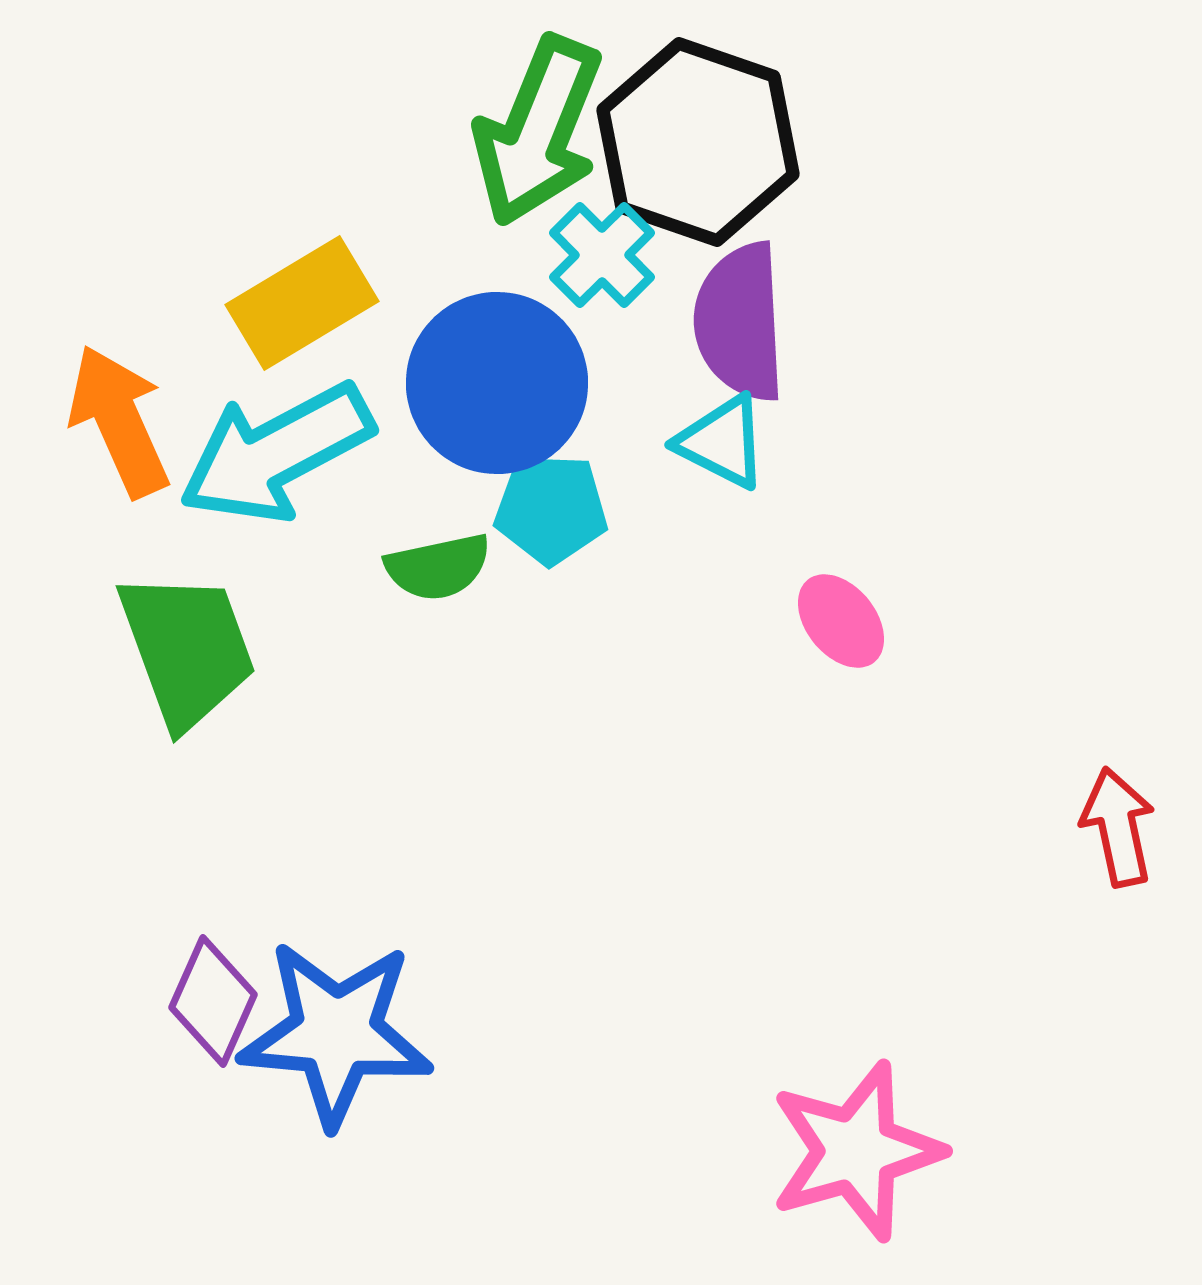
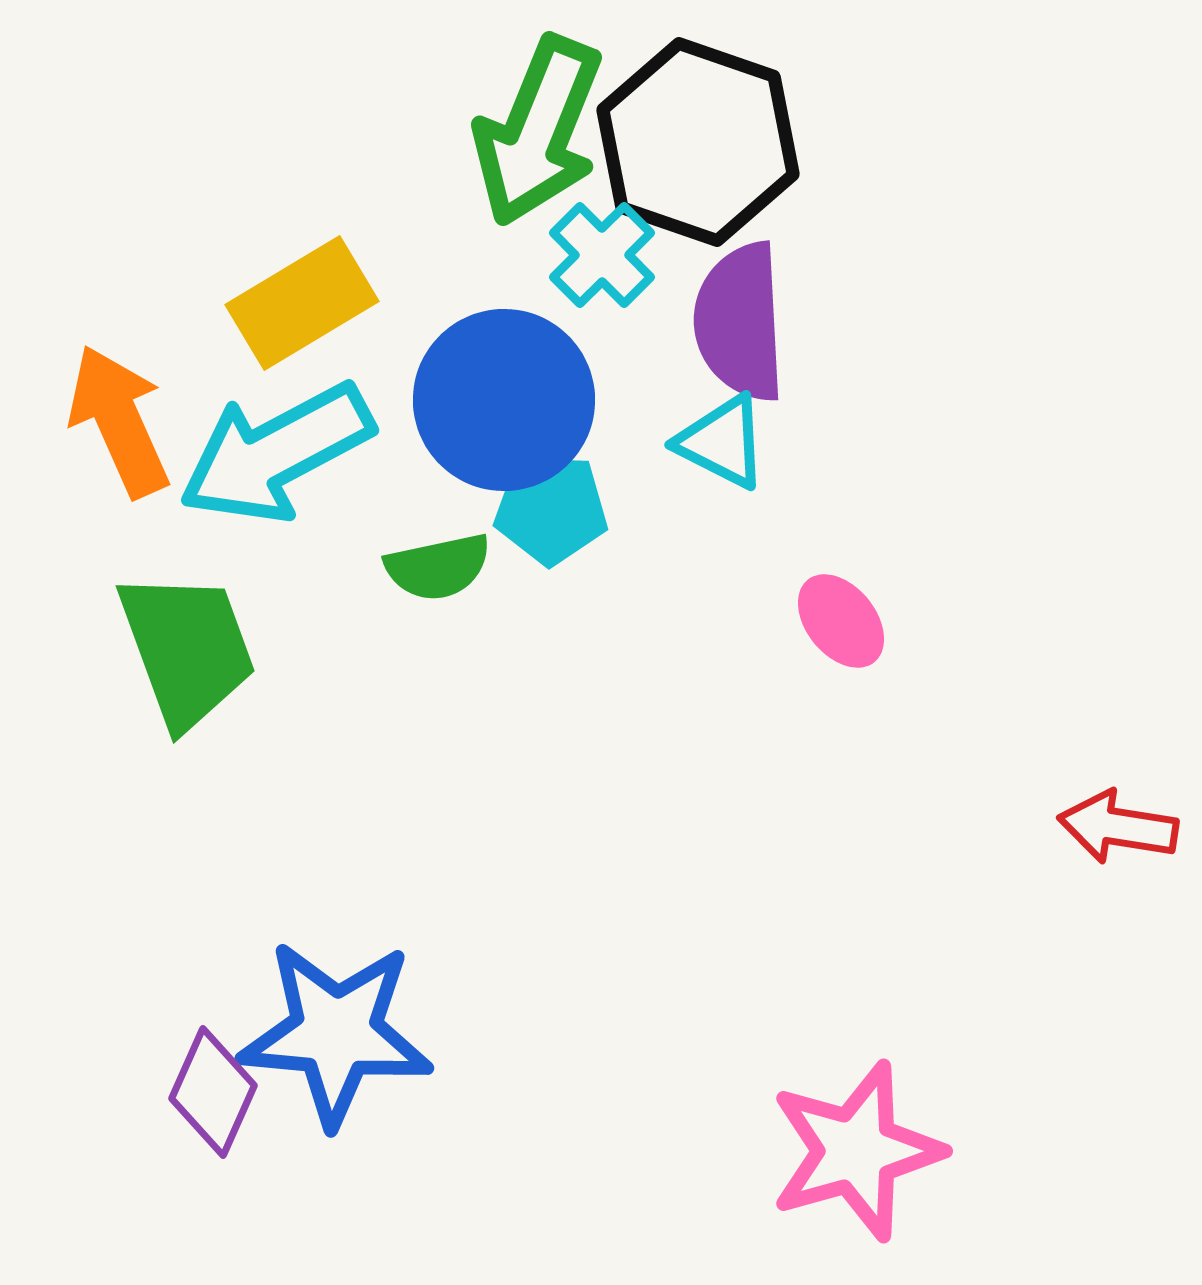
blue circle: moved 7 px right, 17 px down
red arrow: rotated 69 degrees counterclockwise
purple diamond: moved 91 px down
